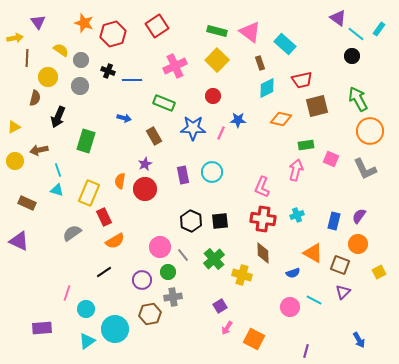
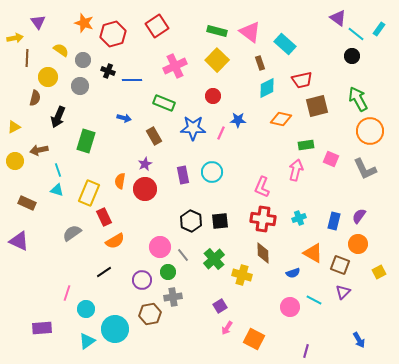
gray circle at (81, 60): moved 2 px right
cyan cross at (297, 215): moved 2 px right, 3 px down
